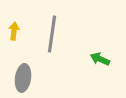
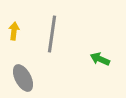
gray ellipse: rotated 36 degrees counterclockwise
